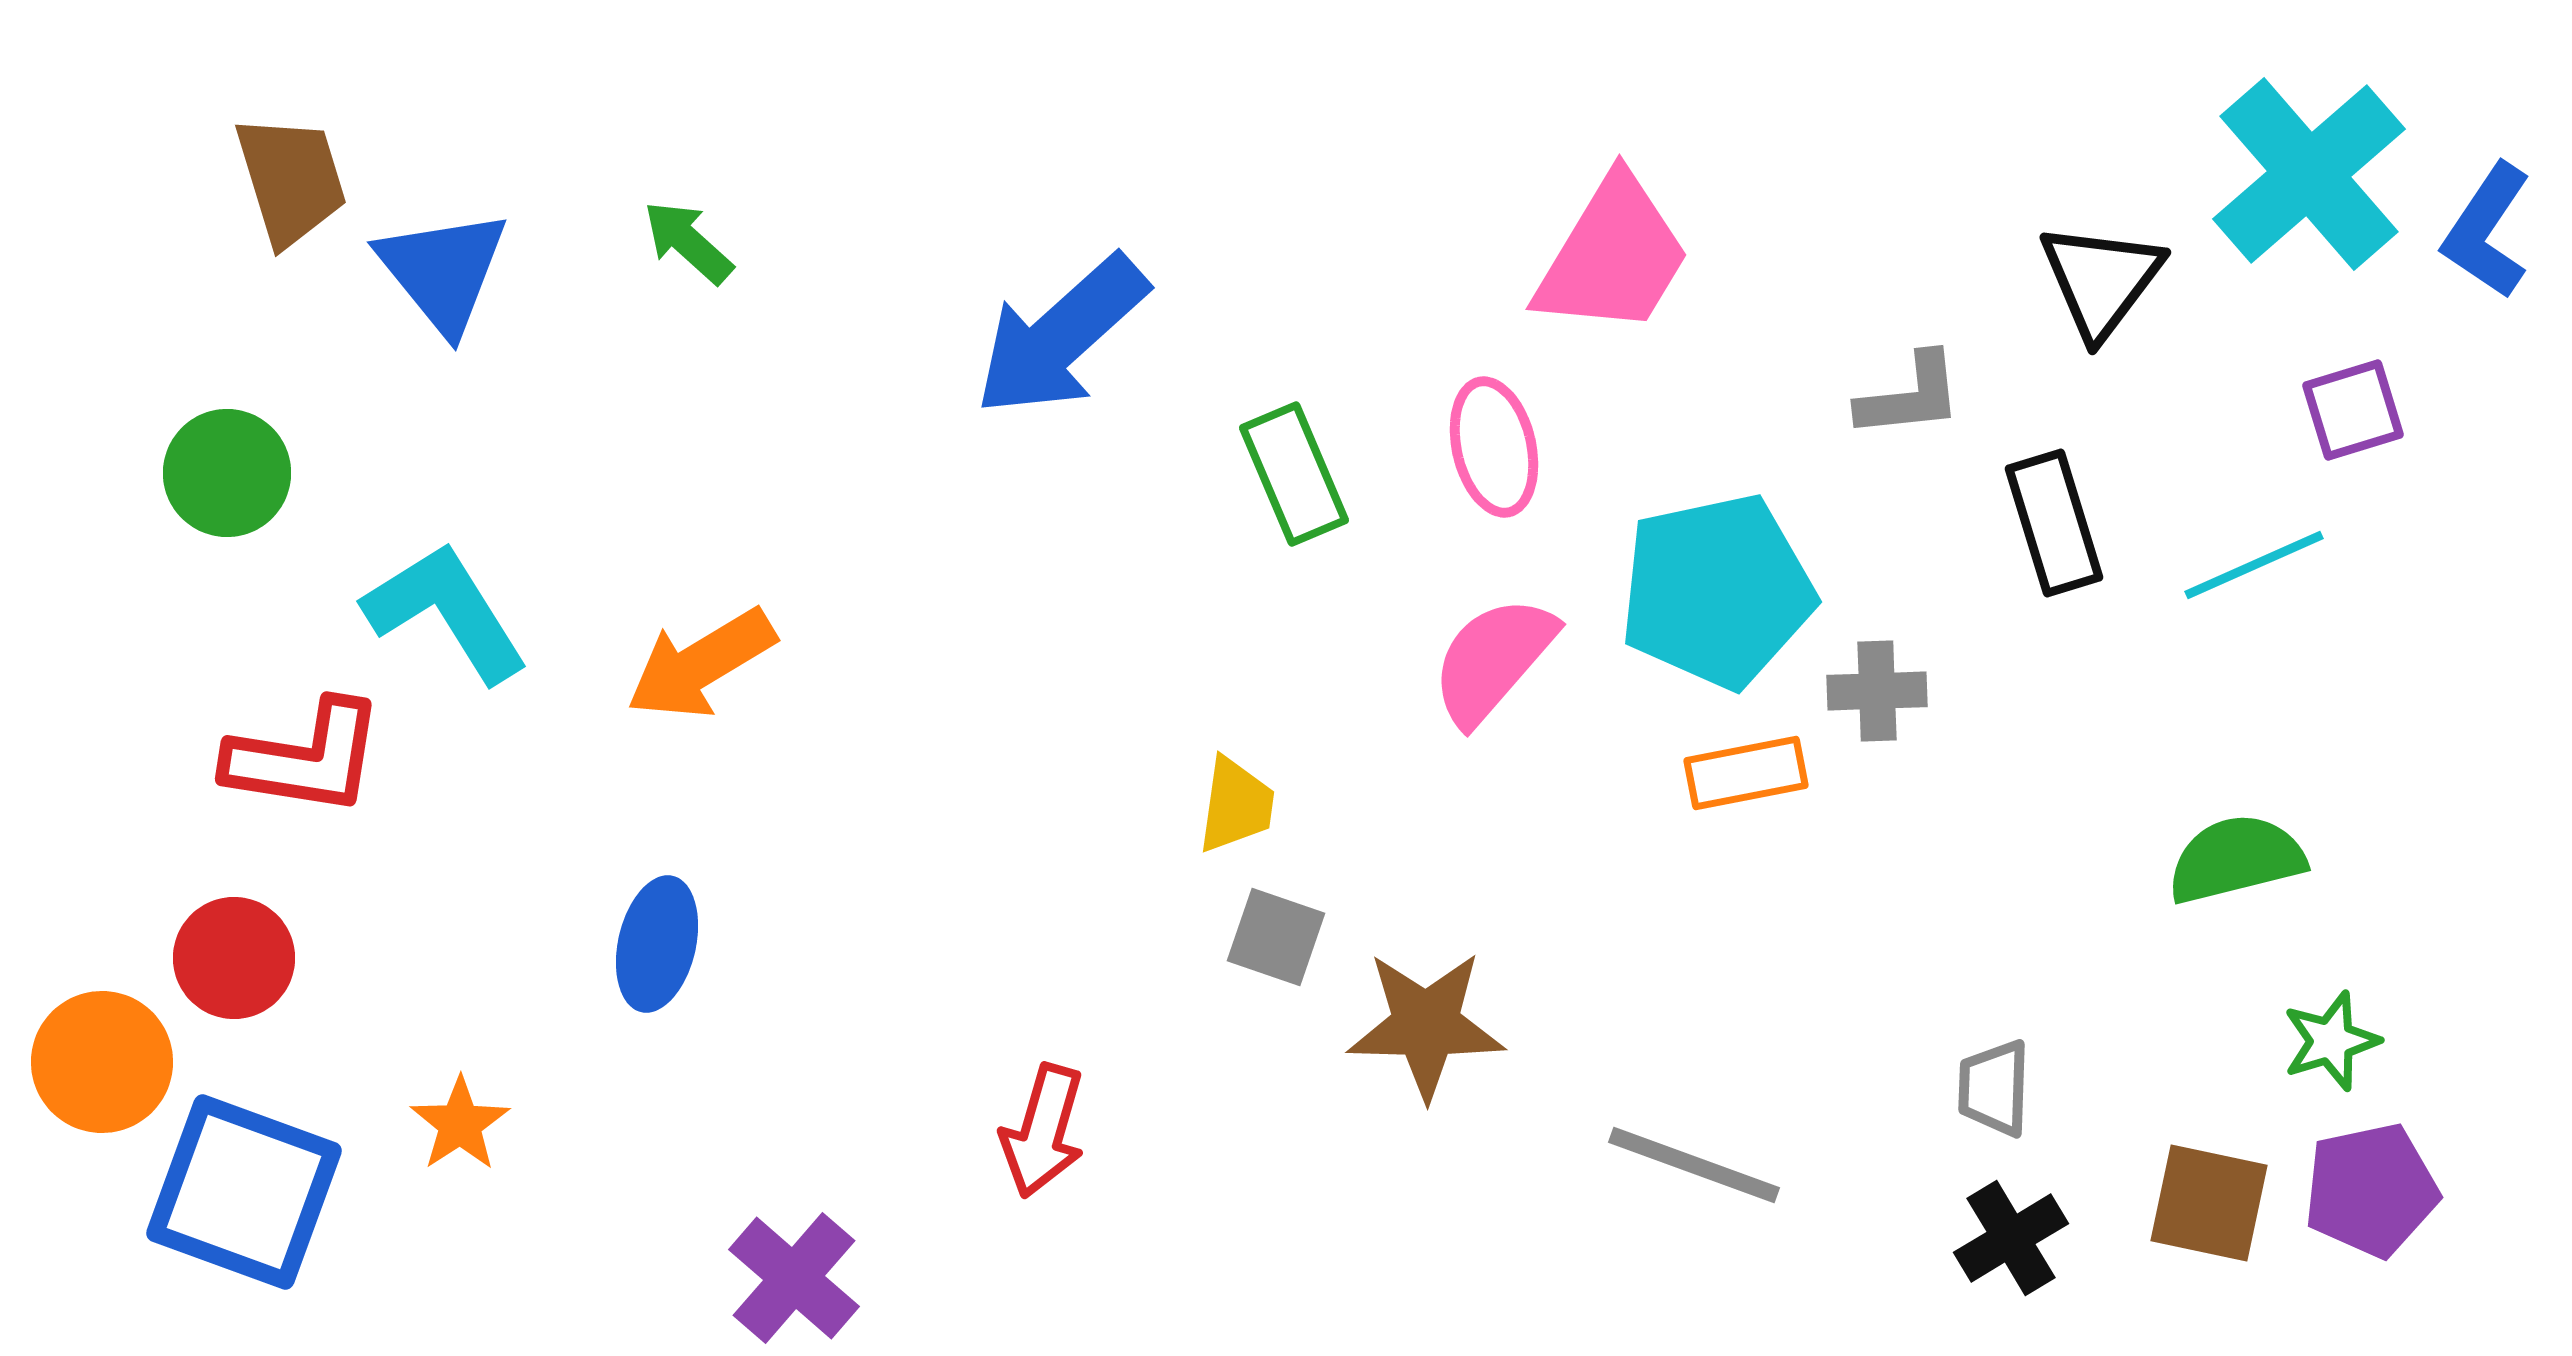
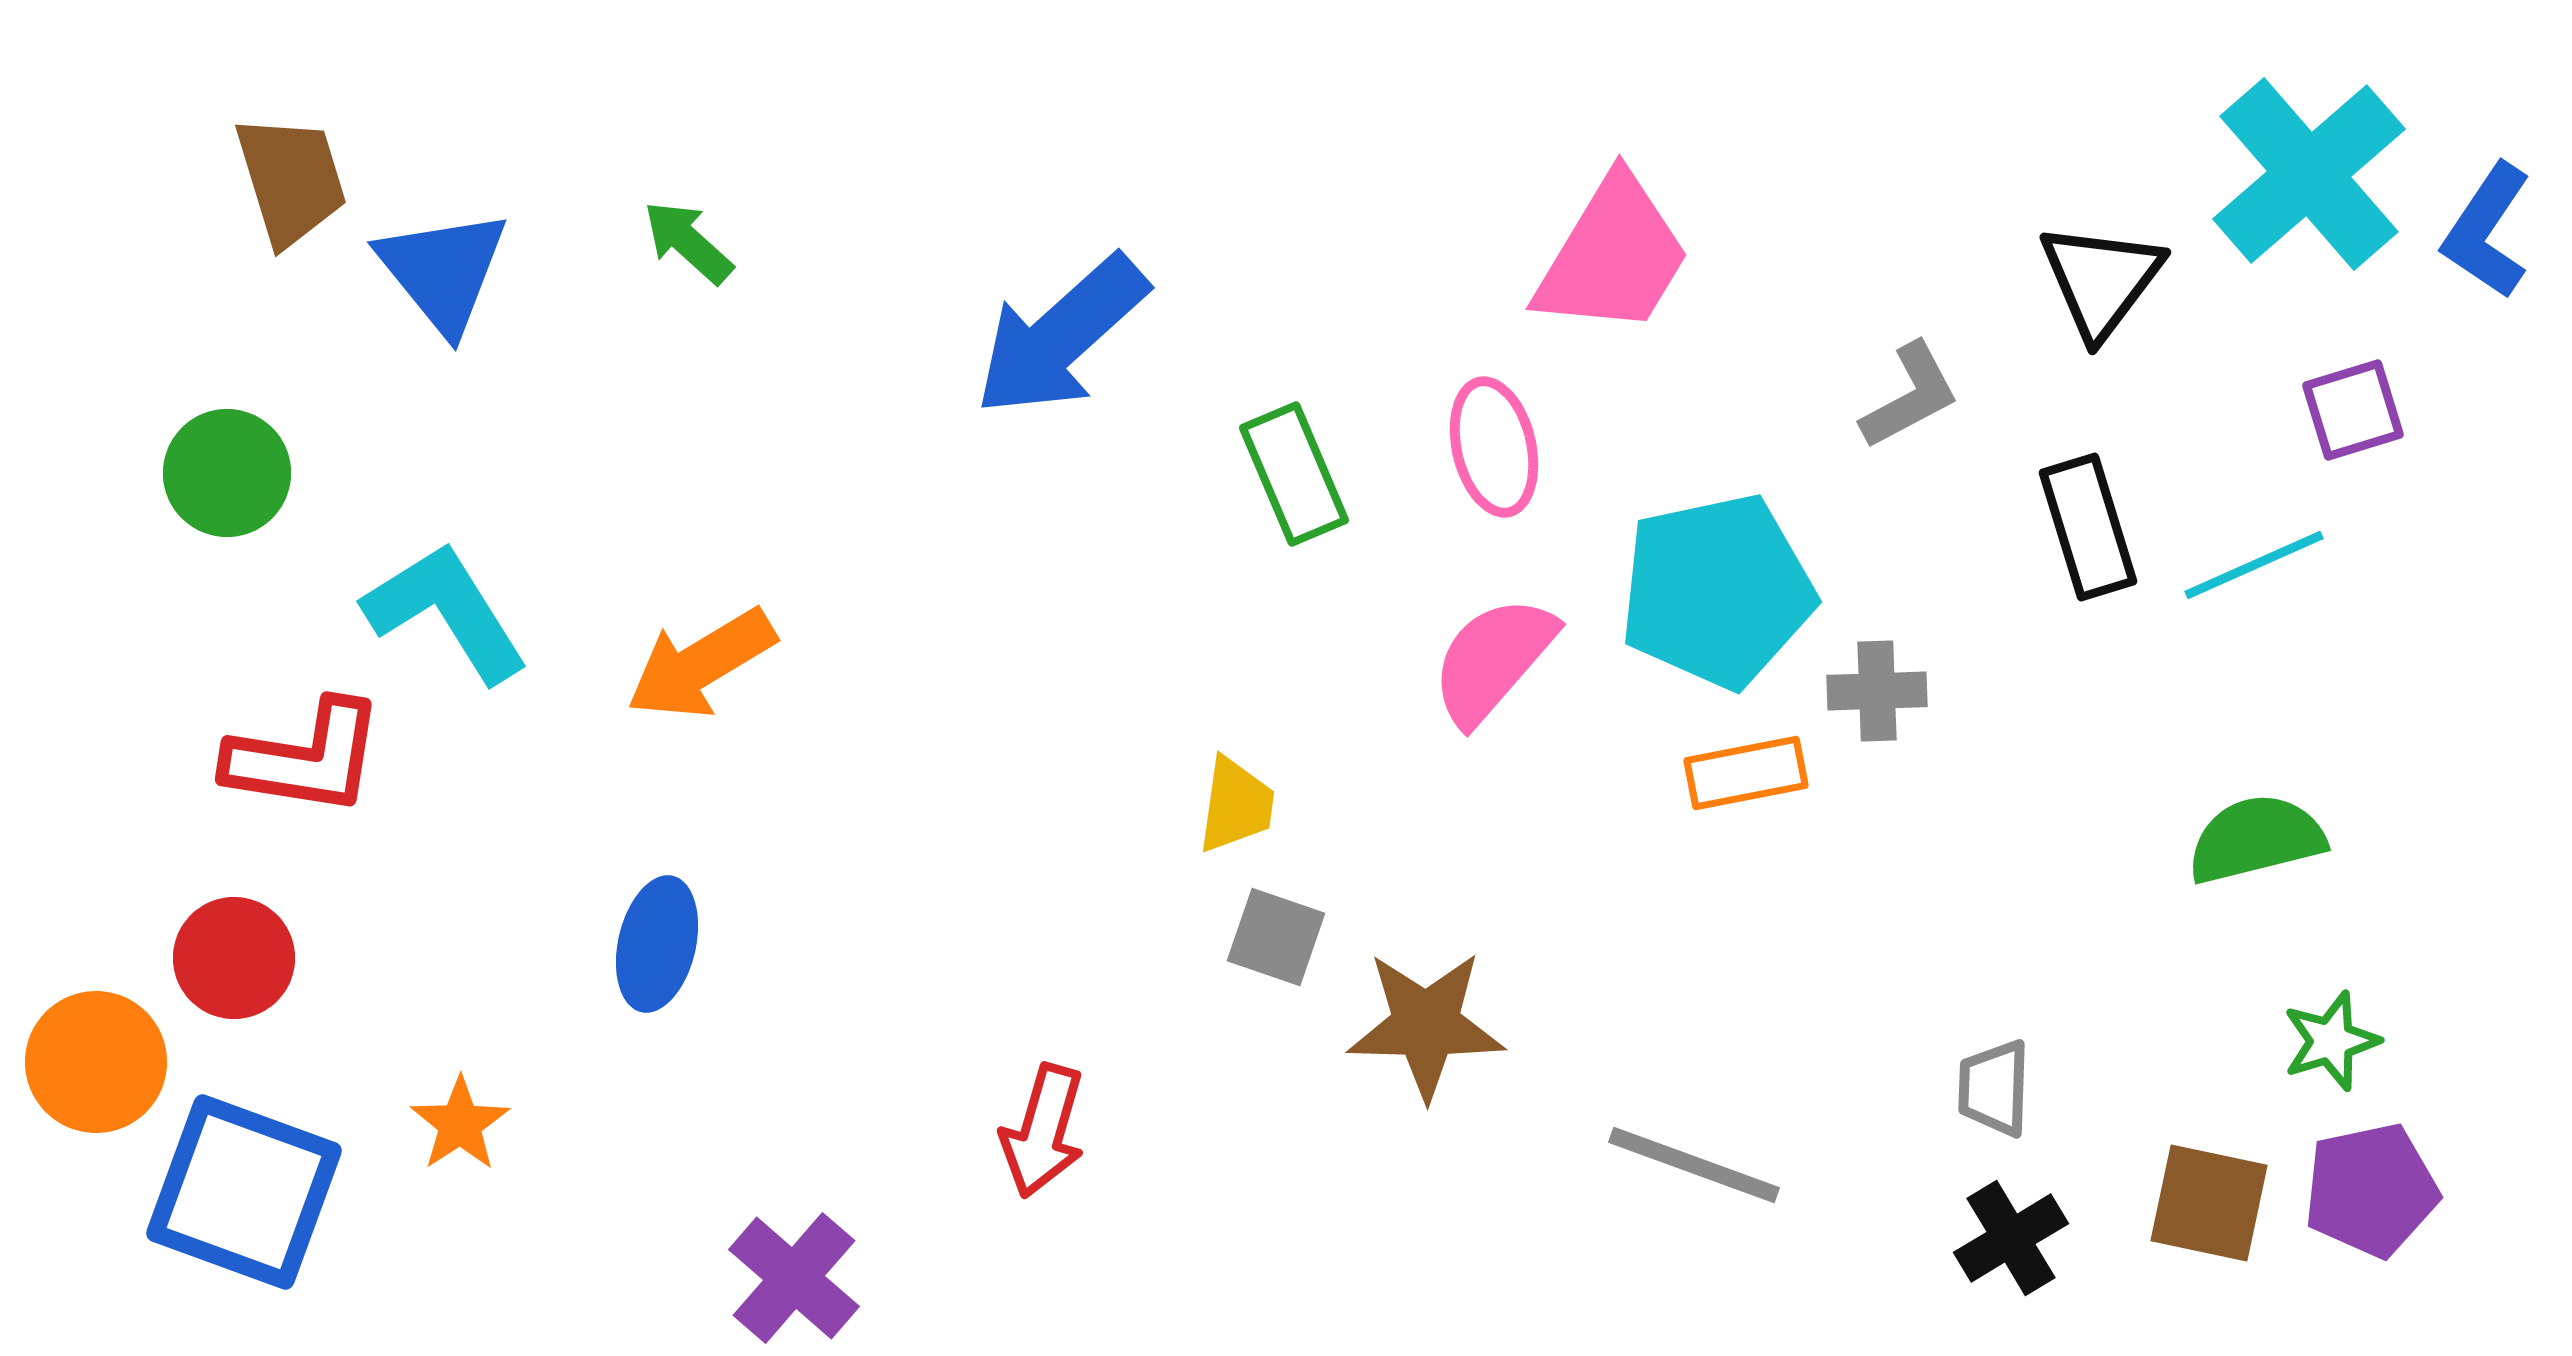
gray L-shape: rotated 22 degrees counterclockwise
black rectangle: moved 34 px right, 4 px down
green semicircle: moved 20 px right, 20 px up
orange circle: moved 6 px left
